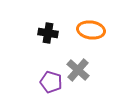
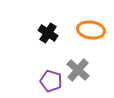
black cross: rotated 24 degrees clockwise
purple pentagon: moved 1 px up
